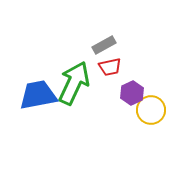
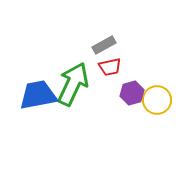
green arrow: moved 1 px left, 1 px down
purple hexagon: rotated 10 degrees clockwise
yellow circle: moved 6 px right, 10 px up
